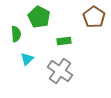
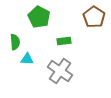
green semicircle: moved 1 px left, 8 px down
cyan triangle: rotated 48 degrees clockwise
